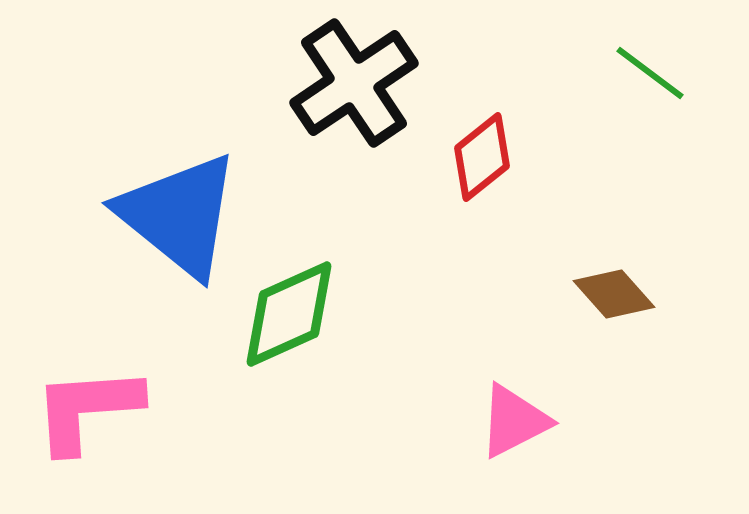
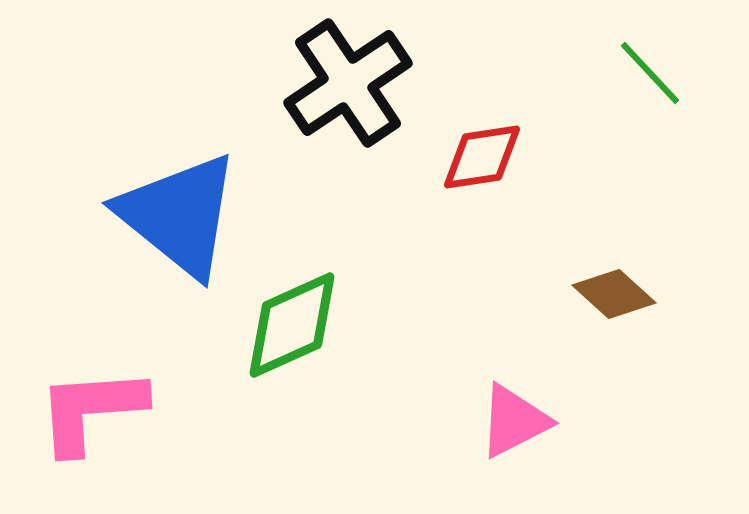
green line: rotated 10 degrees clockwise
black cross: moved 6 px left
red diamond: rotated 30 degrees clockwise
brown diamond: rotated 6 degrees counterclockwise
green diamond: moved 3 px right, 11 px down
pink L-shape: moved 4 px right, 1 px down
